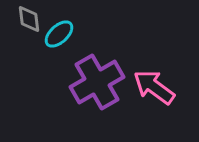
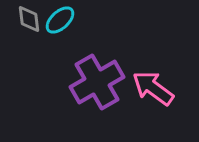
cyan ellipse: moved 1 px right, 14 px up
pink arrow: moved 1 px left, 1 px down
